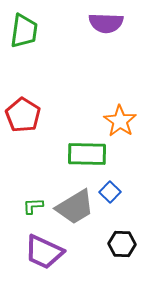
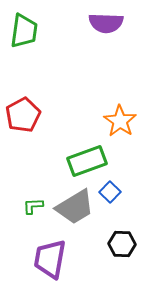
red pentagon: rotated 12 degrees clockwise
green rectangle: moved 7 px down; rotated 21 degrees counterclockwise
purple trapezoid: moved 6 px right, 7 px down; rotated 75 degrees clockwise
